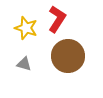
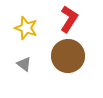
red L-shape: moved 12 px right
gray triangle: rotated 21 degrees clockwise
